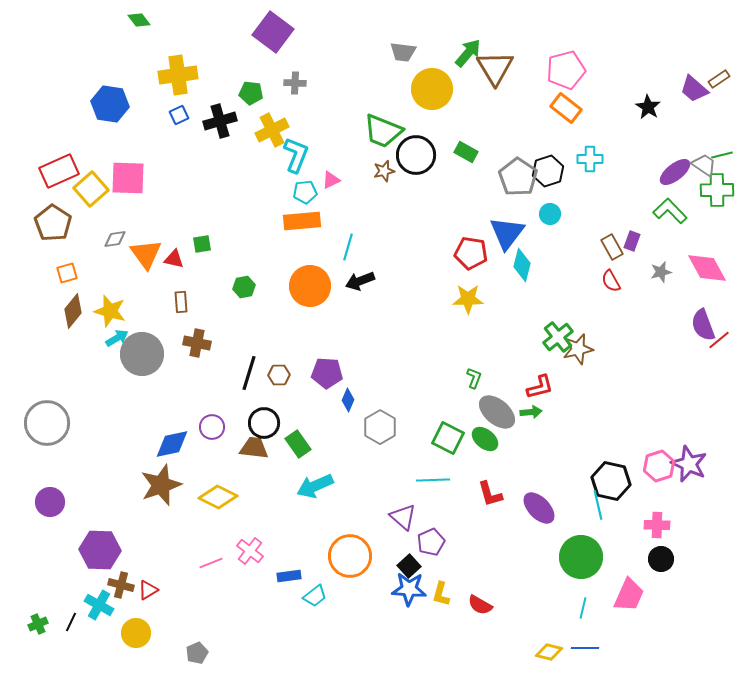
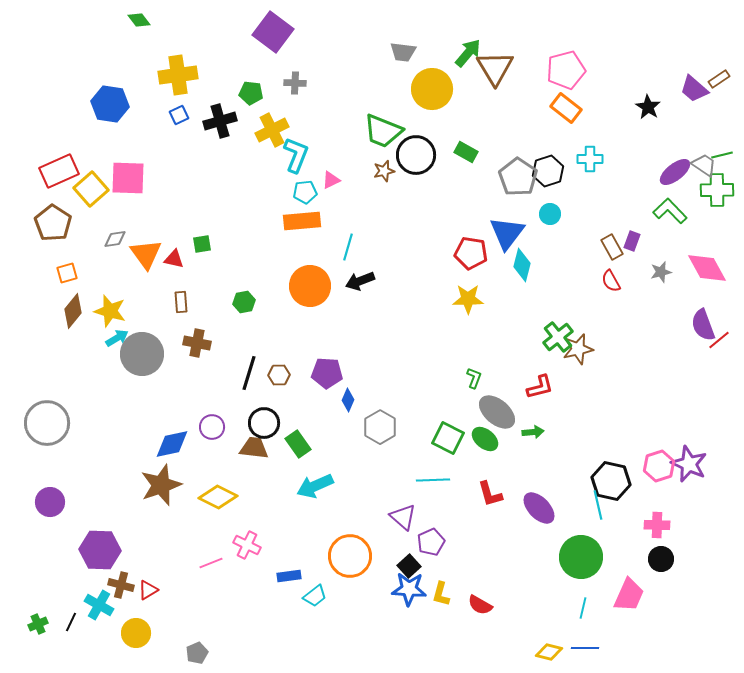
green hexagon at (244, 287): moved 15 px down
green arrow at (531, 412): moved 2 px right, 20 px down
pink cross at (250, 551): moved 3 px left, 6 px up; rotated 12 degrees counterclockwise
